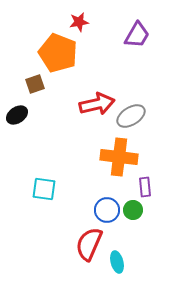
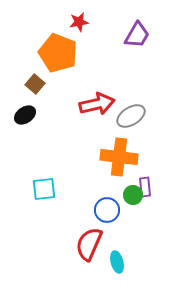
brown square: rotated 30 degrees counterclockwise
black ellipse: moved 8 px right
cyan square: rotated 15 degrees counterclockwise
green circle: moved 15 px up
